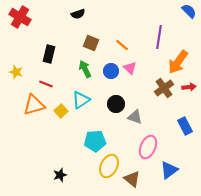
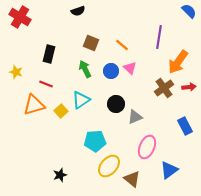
black semicircle: moved 3 px up
gray triangle: rotated 42 degrees counterclockwise
pink ellipse: moved 1 px left
yellow ellipse: rotated 15 degrees clockwise
